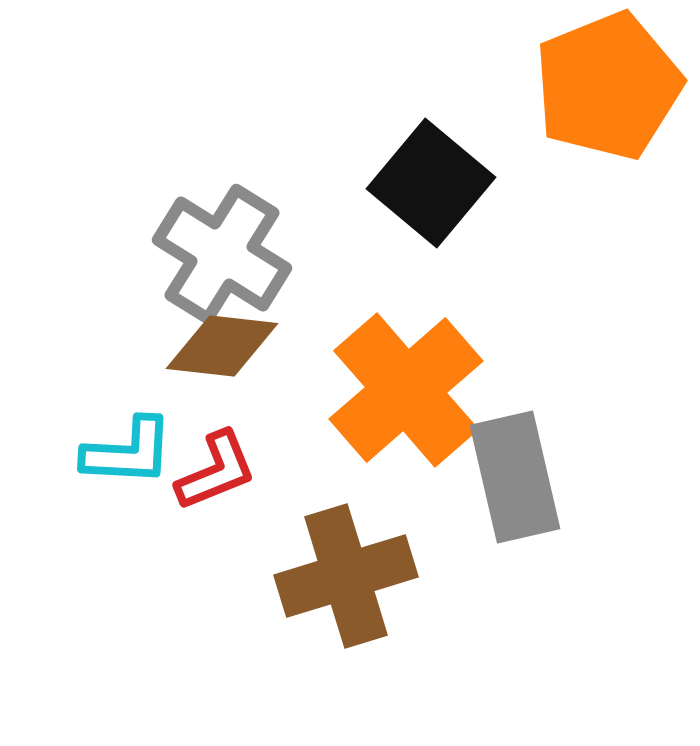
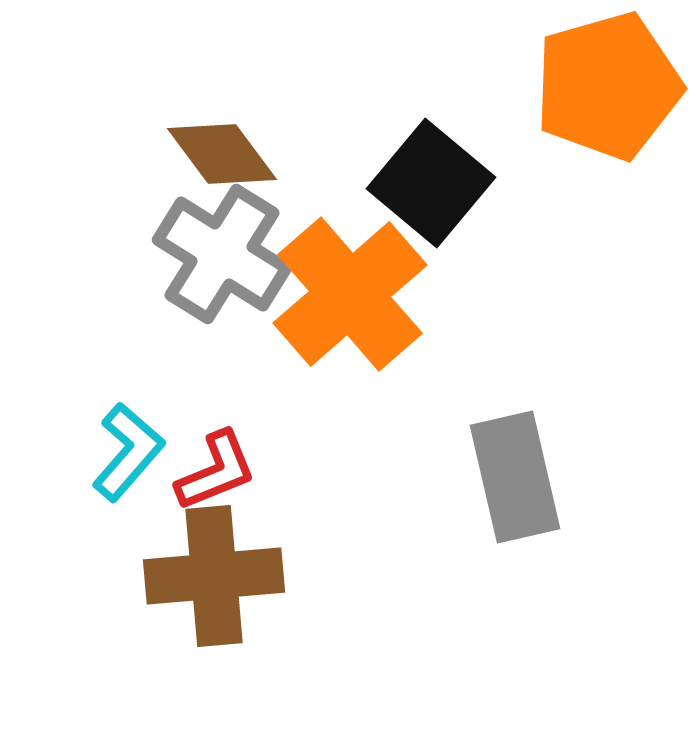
orange pentagon: rotated 6 degrees clockwise
brown diamond: moved 192 px up; rotated 47 degrees clockwise
orange cross: moved 56 px left, 96 px up
cyan L-shape: rotated 52 degrees counterclockwise
brown cross: moved 132 px left; rotated 12 degrees clockwise
